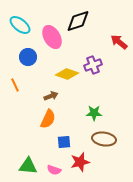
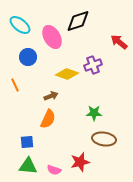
blue square: moved 37 px left
